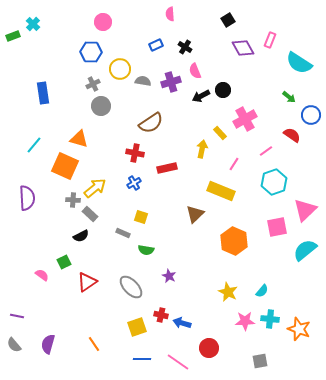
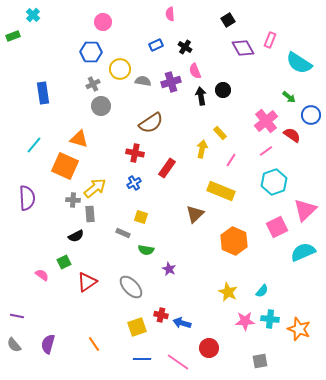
cyan cross at (33, 24): moved 9 px up
black arrow at (201, 96): rotated 108 degrees clockwise
pink cross at (245, 119): moved 21 px right, 2 px down; rotated 10 degrees counterclockwise
pink line at (234, 164): moved 3 px left, 4 px up
red rectangle at (167, 168): rotated 42 degrees counterclockwise
gray rectangle at (90, 214): rotated 42 degrees clockwise
pink square at (277, 227): rotated 15 degrees counterclockwise
black semicircle at (81, 236): moved 5 px left
cyan semicircle at (305, 250): moved 2 px left, 2 px down; rotated 15 degrees clockwise
purple star at (169, 276): moved 7 px up
